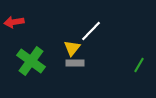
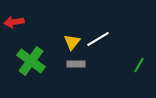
white line: moved 7 px right, 8 px down; rotated 15 degrees clockwise
yellow triangle: moved 6 px up
gray rectangle: moved 1 px right, 1 px down
